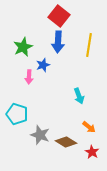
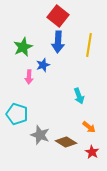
red square: moved 1 px left
